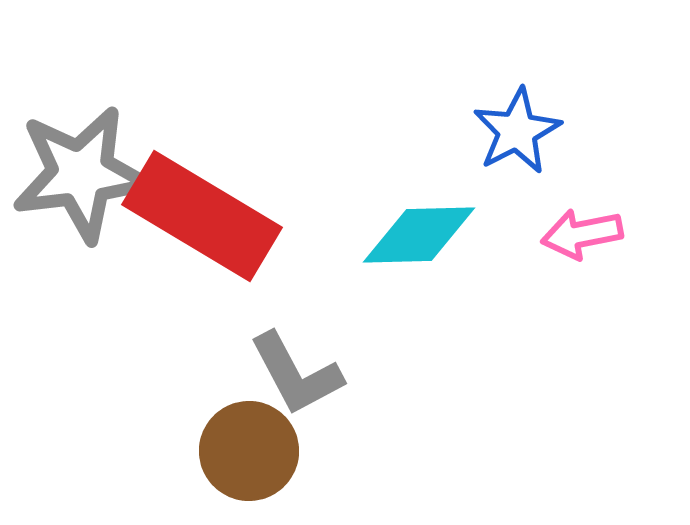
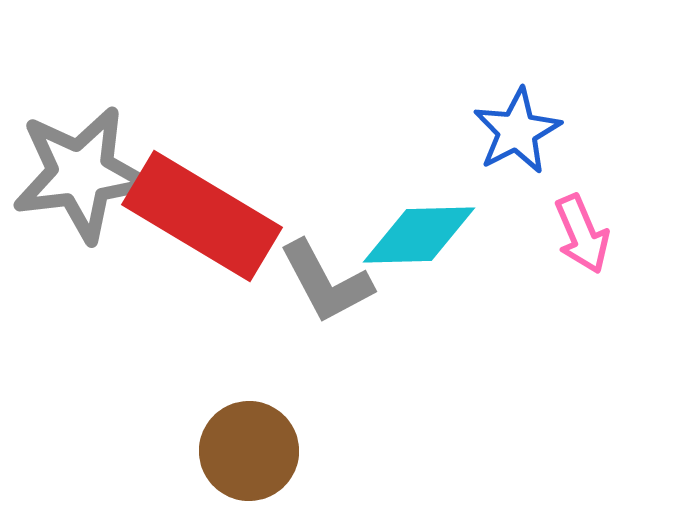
pink arrow: rotated 102 degrees counterclockwise
gray L-shape: moved 30 px right, 92 px up
